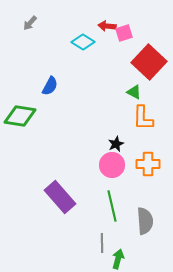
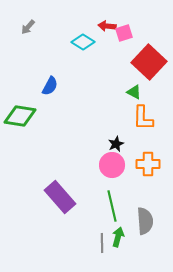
gray arrow: moved 2 px left, 4 px down
green arrow: moved 22 px up
